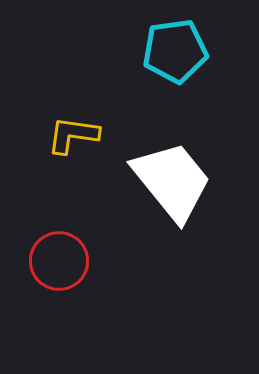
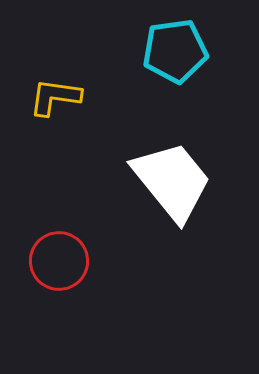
yellow L-shape: moved 18 px left, 38 px up
